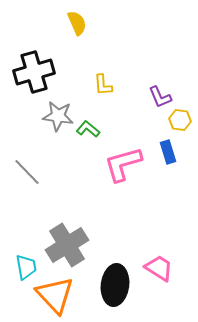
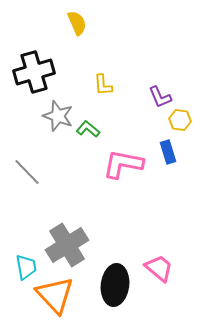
gray star: rotated 12 degrees clockwise
pink L-shape: rotated 27 degrees clockwise
pink trapezoid: rotated 8 degrees clockwise
